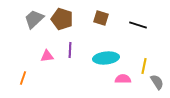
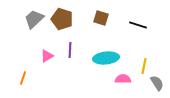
pink triangle: rotated 24 degrees counterclockwise
gray semicircle: moved 1 px down
